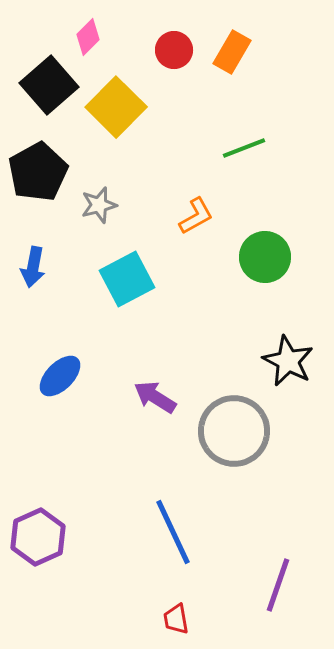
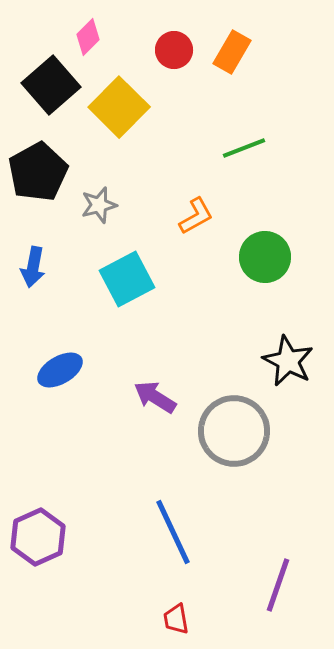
black square: moved 2 px right
yellow square: moved 3 px right
blue ellipse: moved 6 px up; rotated 15 degrees clockwise
